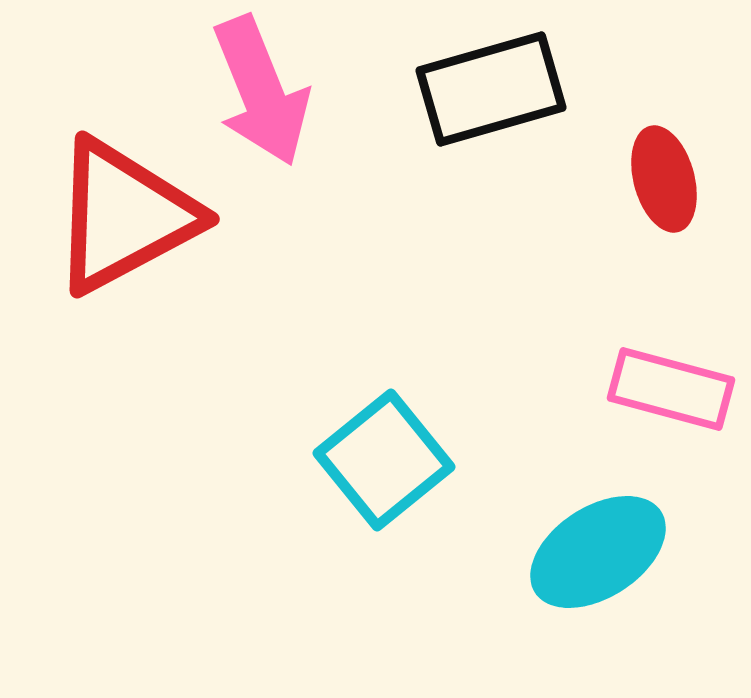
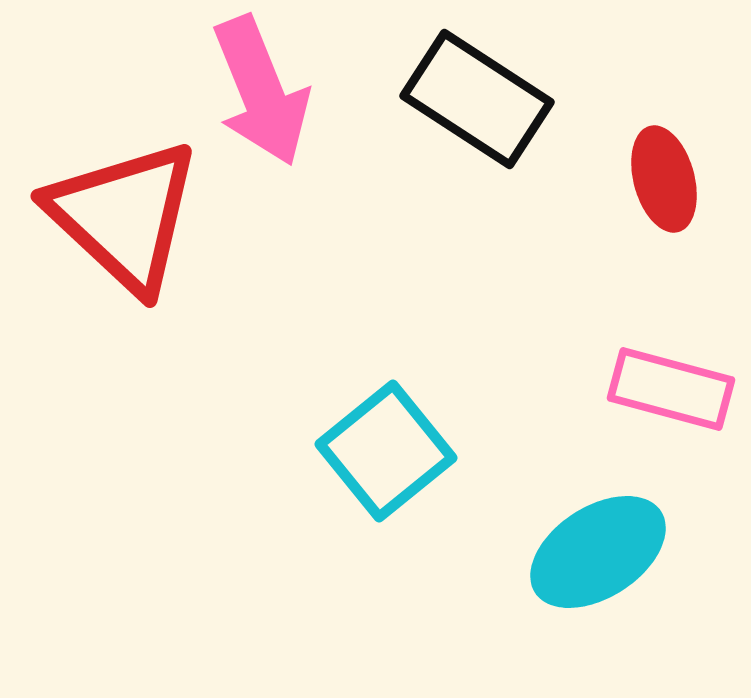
black rectangle: moved 14 px left, 10 px down; rotated 49 degrees clockwise
red triangle: rotated 49 degrees counterclockwise
cyan square: moved 2 px right, 9 px up
